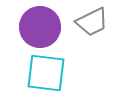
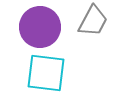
gray trapezoid: moved 1 px right, 1 px up; rotated 36 degrees counterclockwise
